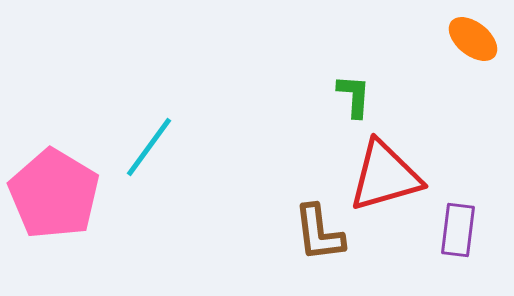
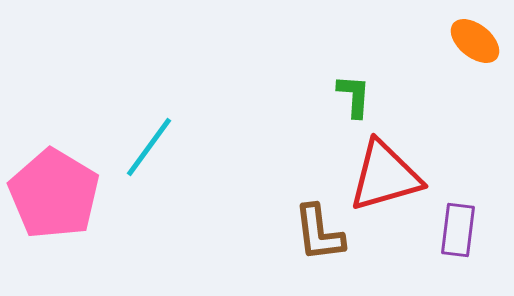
orange ellipse: moved 2 px right, 2 px down
